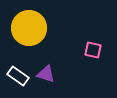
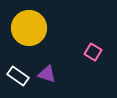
pink square: moved 2 px down; rotated 18 degrees clockwise
purple triangle: moved 1 px right
